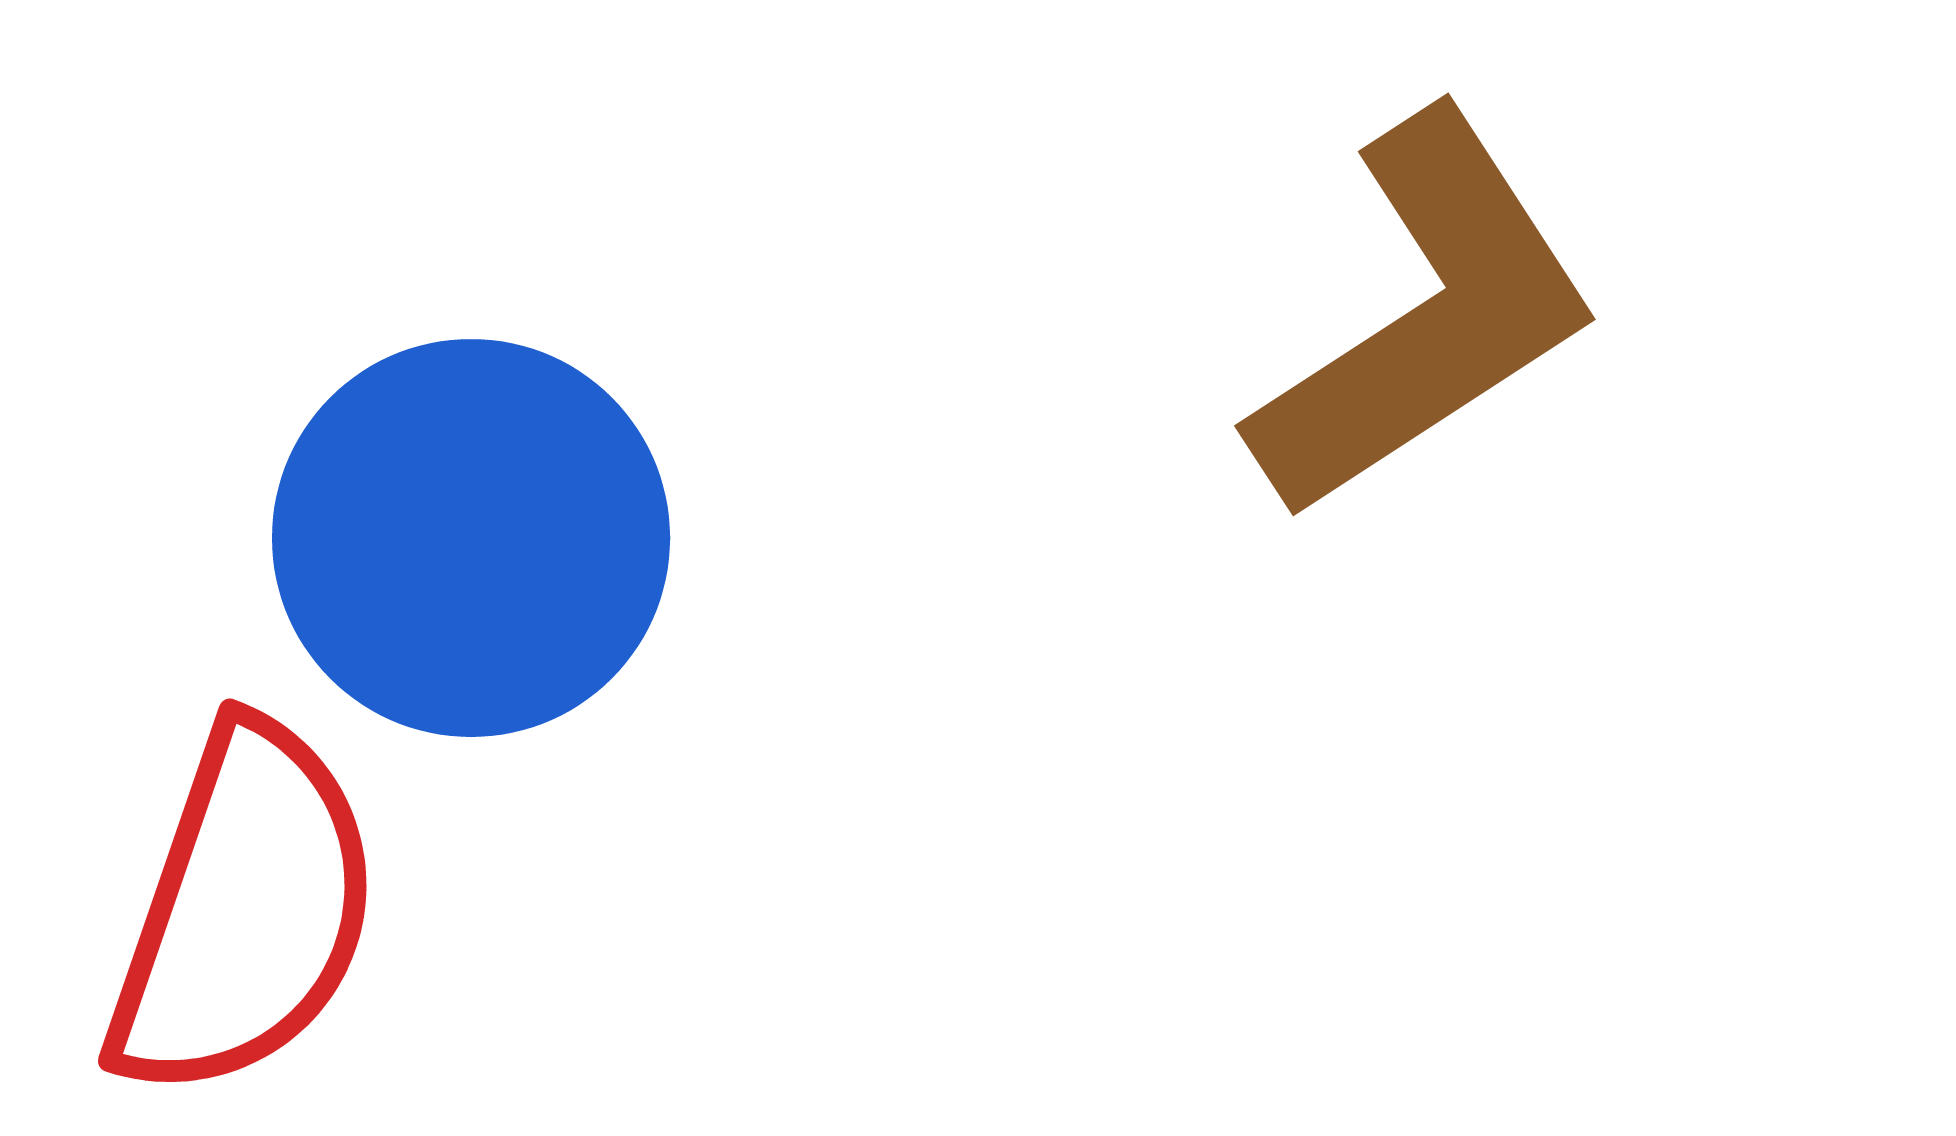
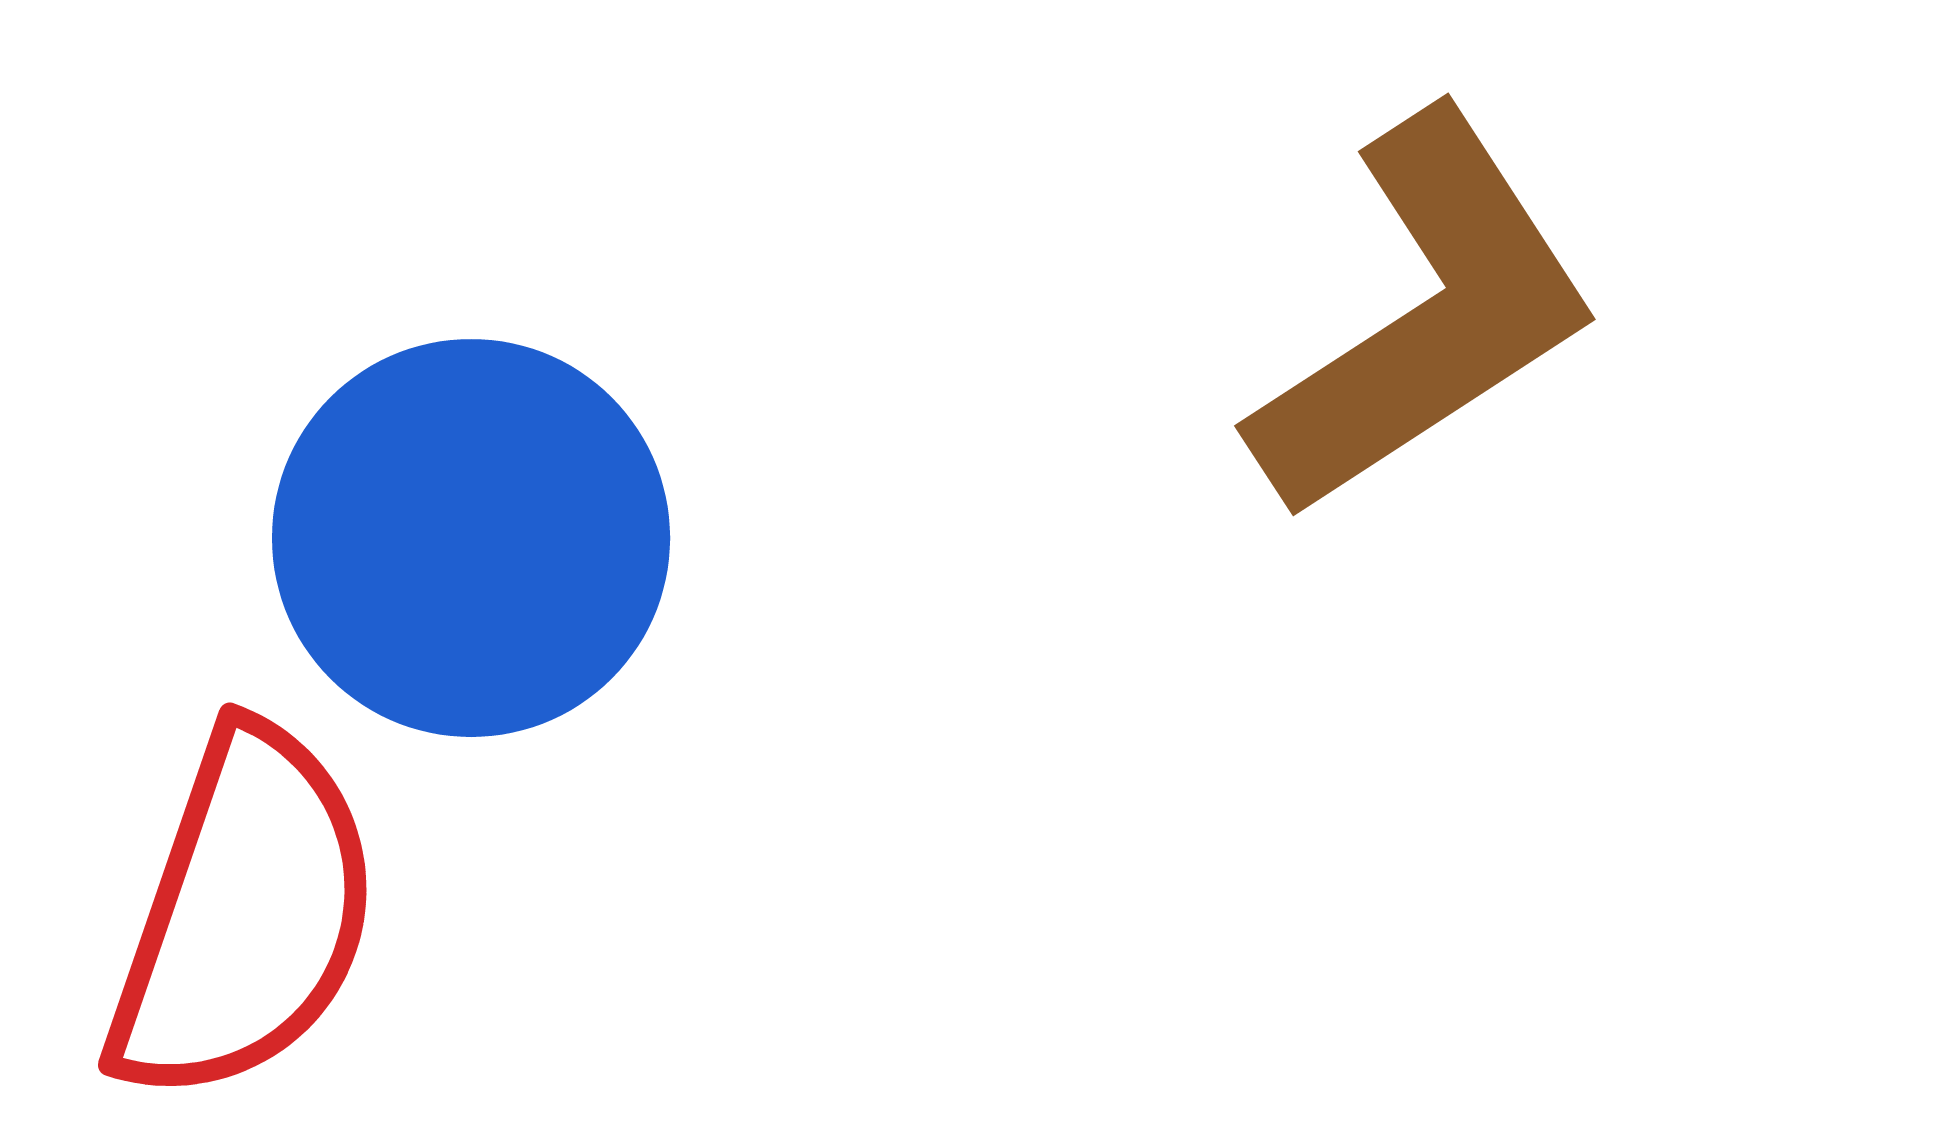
red semicircle: moved 4 px down
